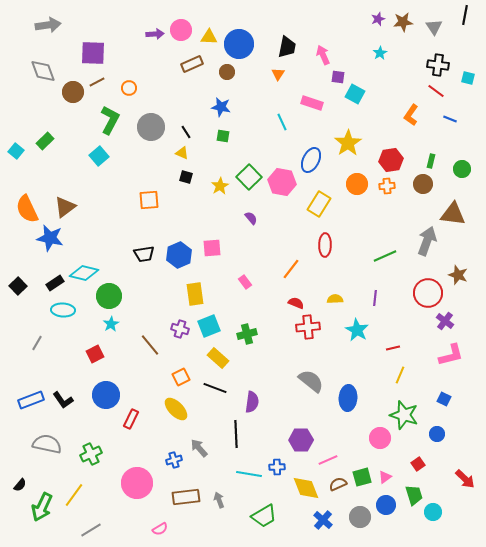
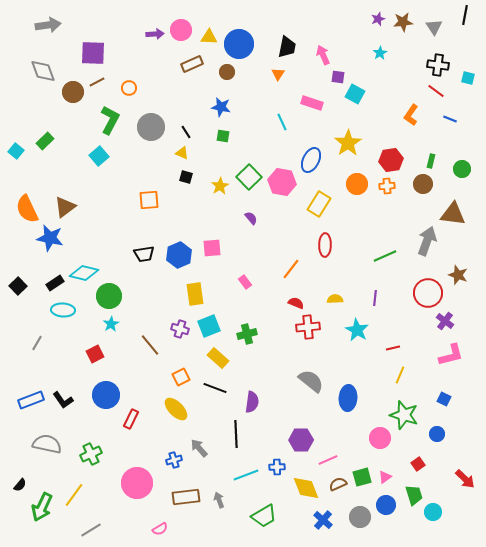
cyan line at (249, 474): moved 3 px left, 1 px down; rotated 30 degrees counterclockwise
